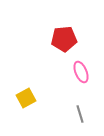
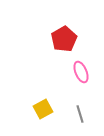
red pentagon: rotated 25 degrees counterclockwise
yellow square: moved 17 px right, 11 px down
